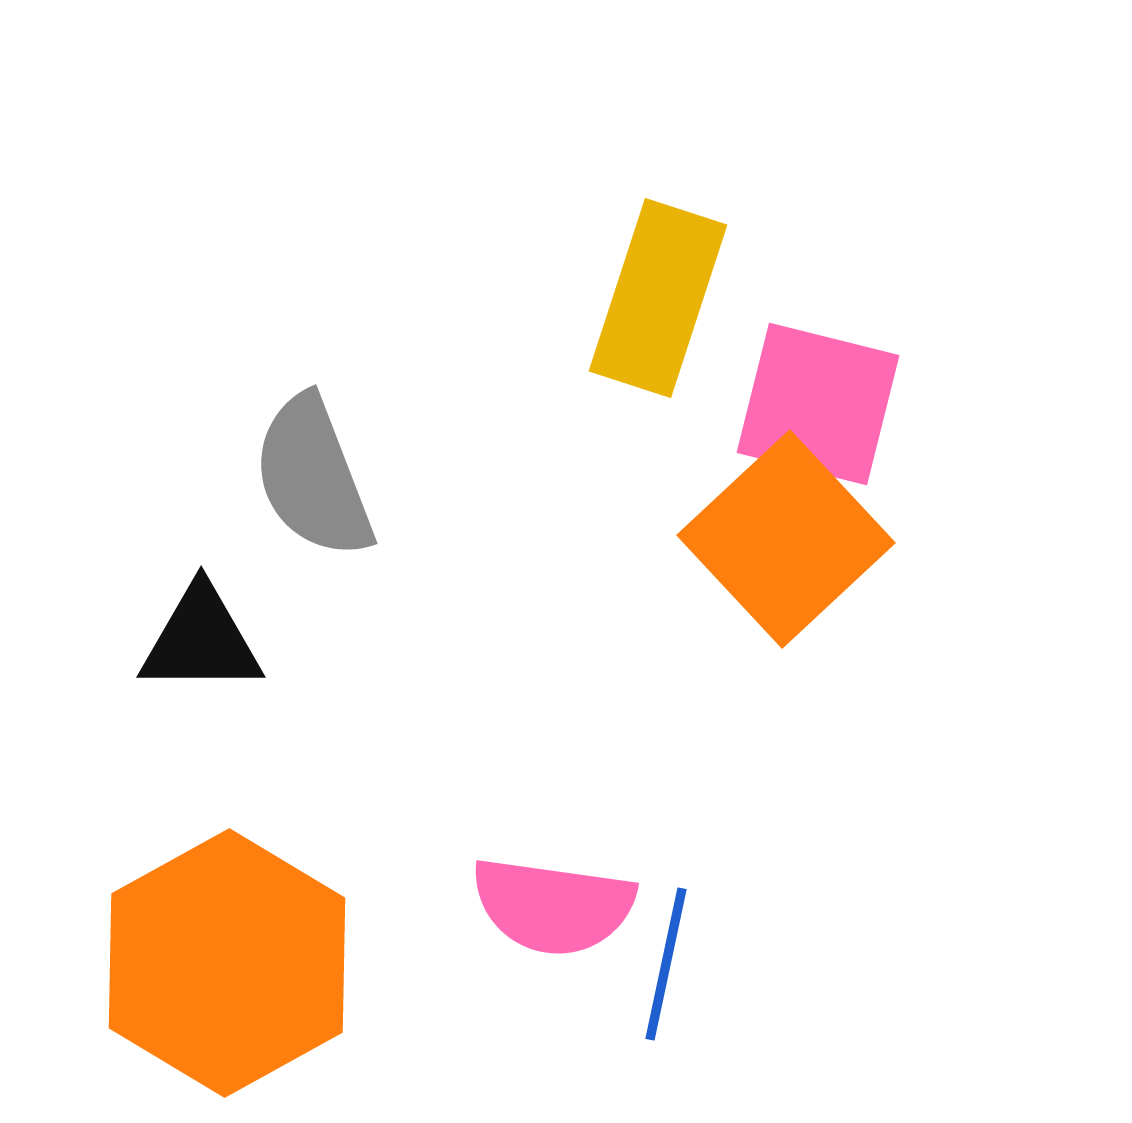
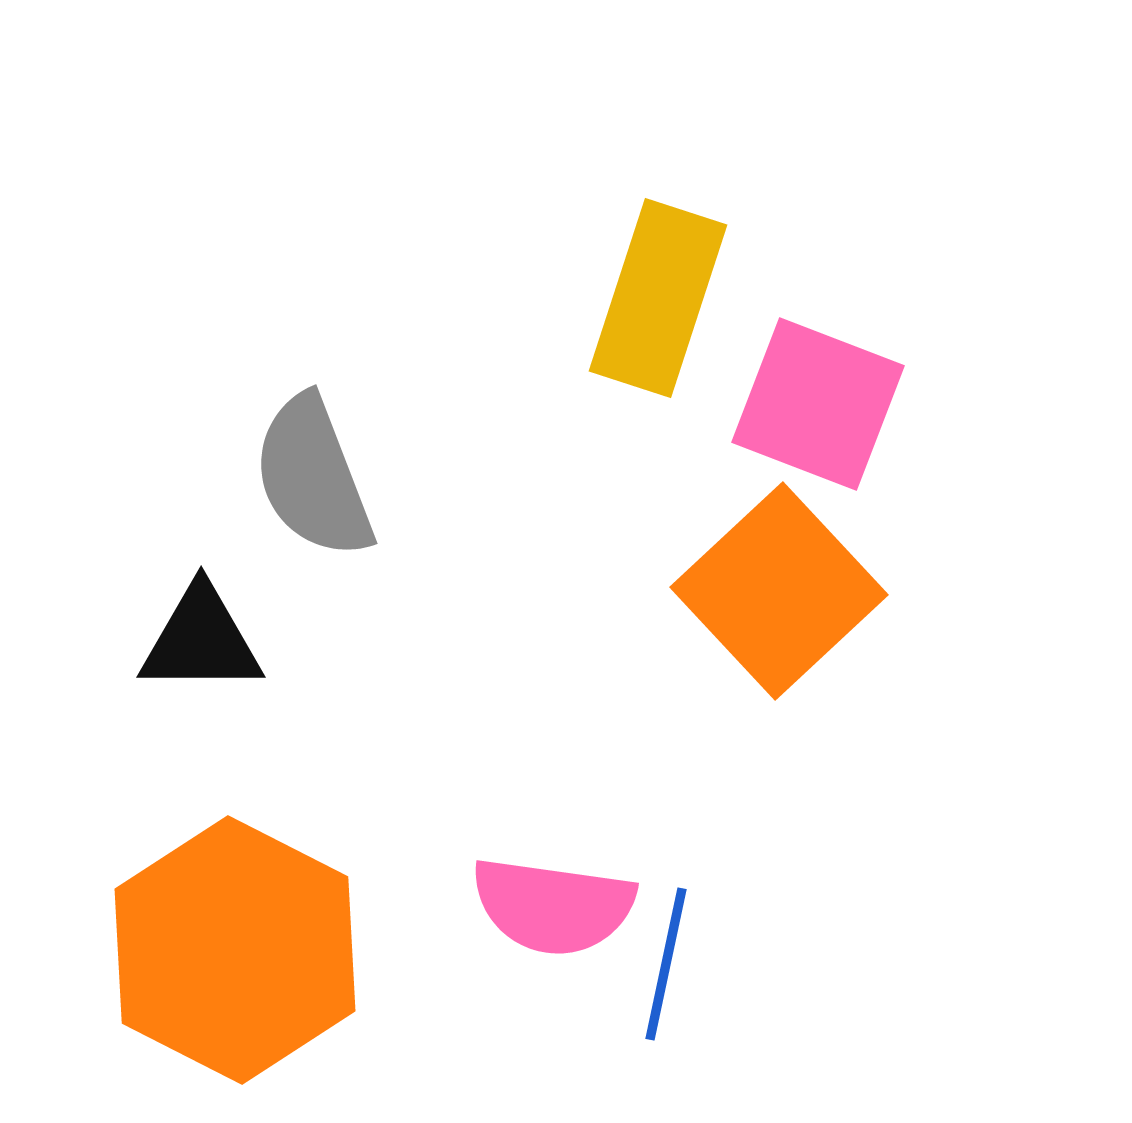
pink square: rotated 7 degrees clockwise
orange square: moved 7 px left, 52 px down
orange hexagon: moved 8 px right, 13 px up; rotated 4 degrees counterclockwise
